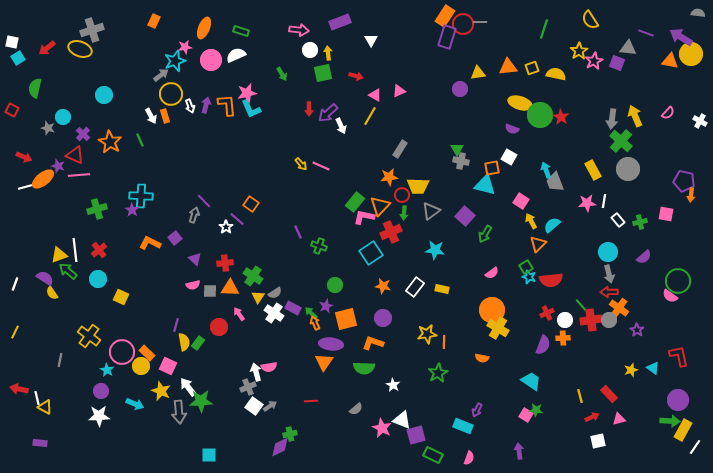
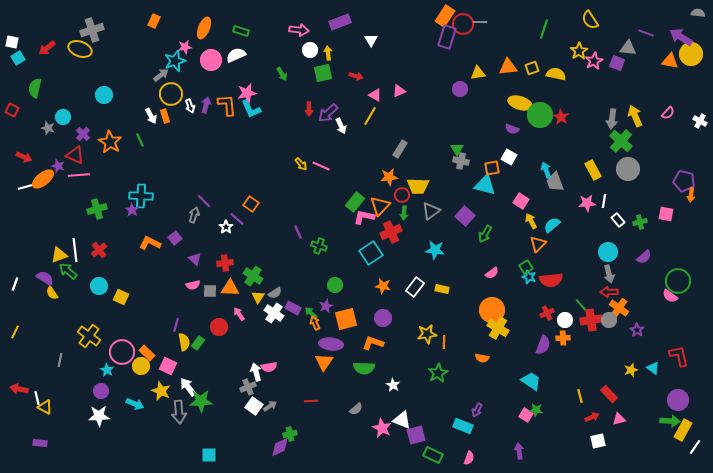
cyan circle at (98, 279): moved 1 px right, 7 px down
